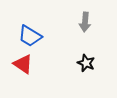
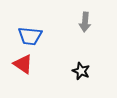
blue trapezoid: rotated 25 degrees counterclockwise
black star: moved 5 px left, 8 px down
